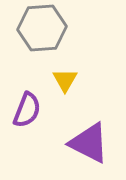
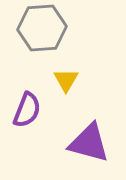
yellow triangle: moved 1 px right
purple triangle: rotated 12 degrees counterclockwise
